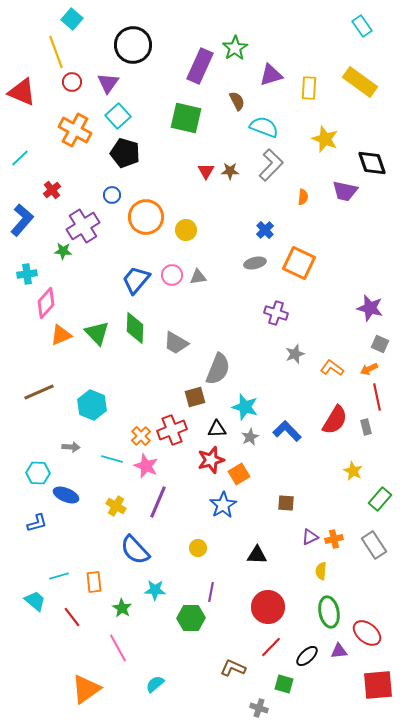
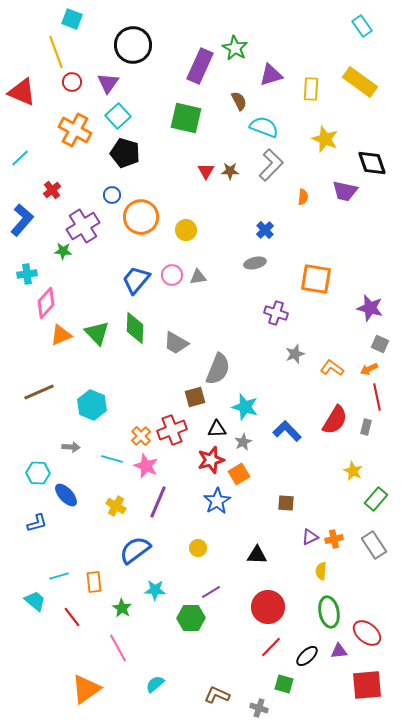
cyan square at (72, 19): rotated 20 degrees counterclockwise
green star at (235, 48): rotated 10 degrees counterclockwise
yellow rectangle at (309, 88): moved 2 px right, 1 px down
brown semicircle at (237, 101): moved 2 px right
orange circle at (146, 217): moved 5 px left
orange square at (299, 263): moved 17 px right, 16 px down; rotated 16 degrees counterclockwise
gray rectangle at (366, 427): rotated 28 degrees clockwise
gray star at (250, 437): moved 7 px left, 5 px down
blue ellipse at (66, 495): rotated 25 degrees clockwise
green rectangle at (380, 499): moved 4 px left
blue star at (223, 505): moved 6 px left, 4 px up
blue semicircle at (135, 550): rotated 96 degrees clockwise
purple line at (211, 592): rotated 48 degrees clockwise
brown L-shape at (233, 668): moved 16 px left, 27 px down
red square at (378, 685): moved 11 px left
